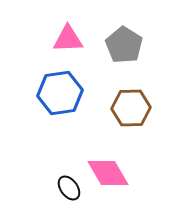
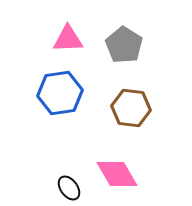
brown hexagon: rotated 9 degrees clockwise
pink diamond: moved 9 px right, 1 px down
